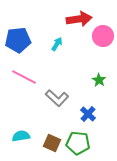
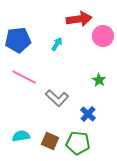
brown square: moved 2 px left, 2 px up
